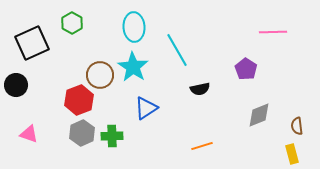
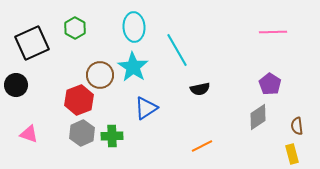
green hexagon: moved 3 px right, 5 px down
purple pentagon: moved 24 px right, 15 px down
gray diamond: moved 1 px left, 2 px down; rotated 12 degrees counterclockwise
orange line: rotated 10 degrees counterclockwise
